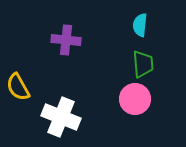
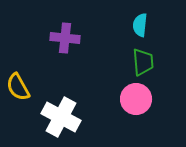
purple cross: moved 1 px left, 2 px up
green trapezoid: moved 2 px up
pink circle: moved 1 px right
white cross: rotated 6 degrees clockwise
